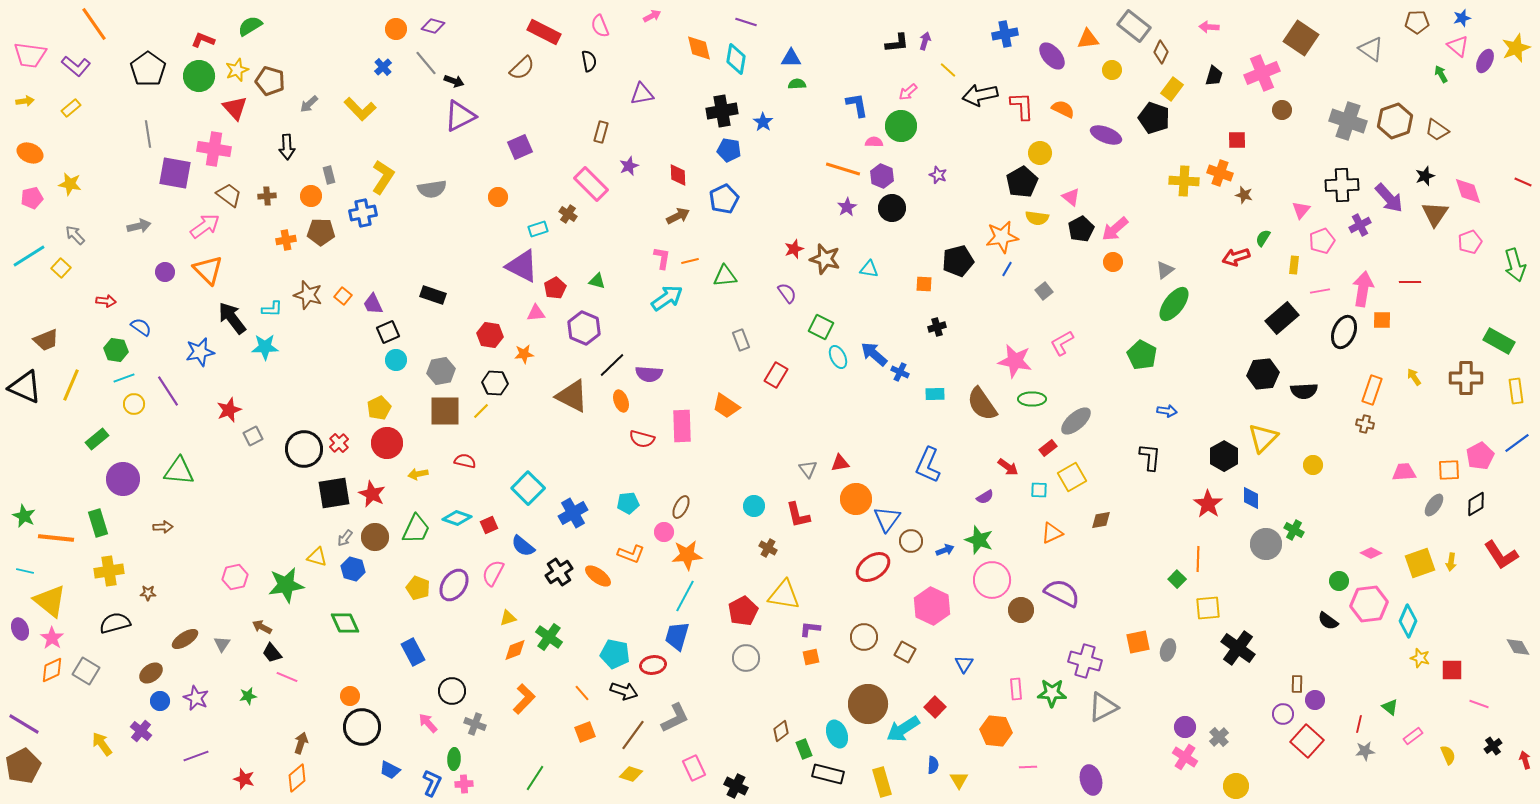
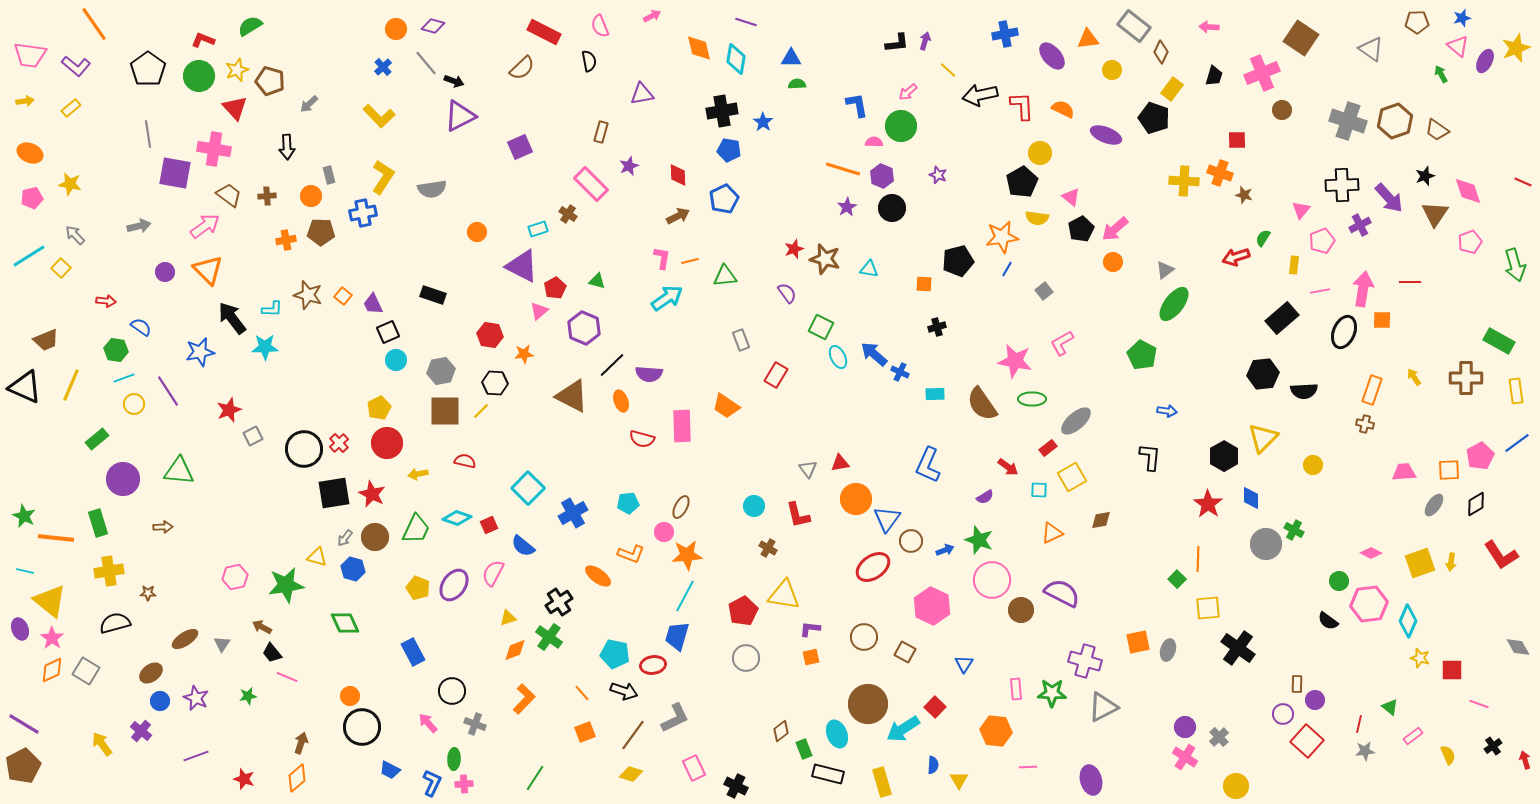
yellow L-shape at (360, 109): moved 19 px right, 7 px down
orange circle at (498, 197): moved 21 px left, 35 px down
pink triangle at (536, 313): moved 3 px right, 2 px up; rotated 36 degrees counterclockwise
black cross at (559, 572): moved 30 px down
